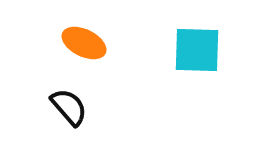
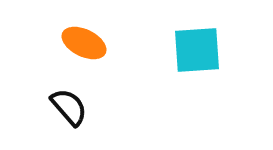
cyan square: rotated 6 degrees counterclockwise
